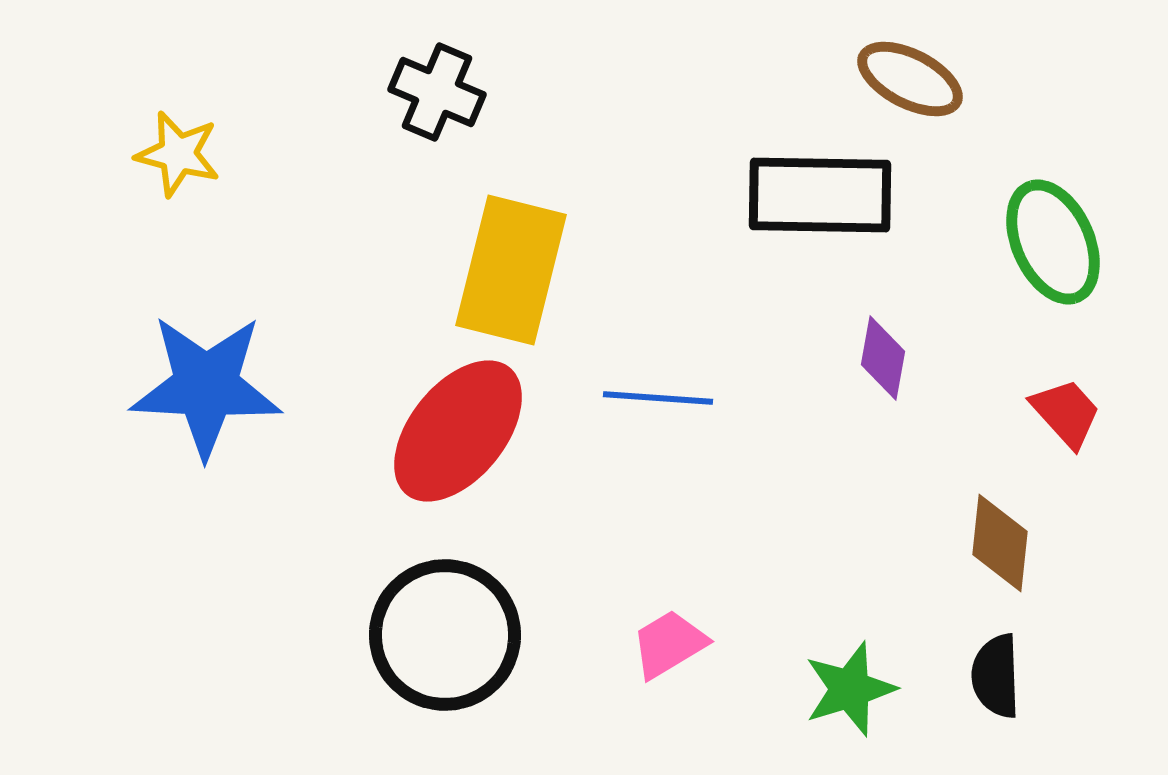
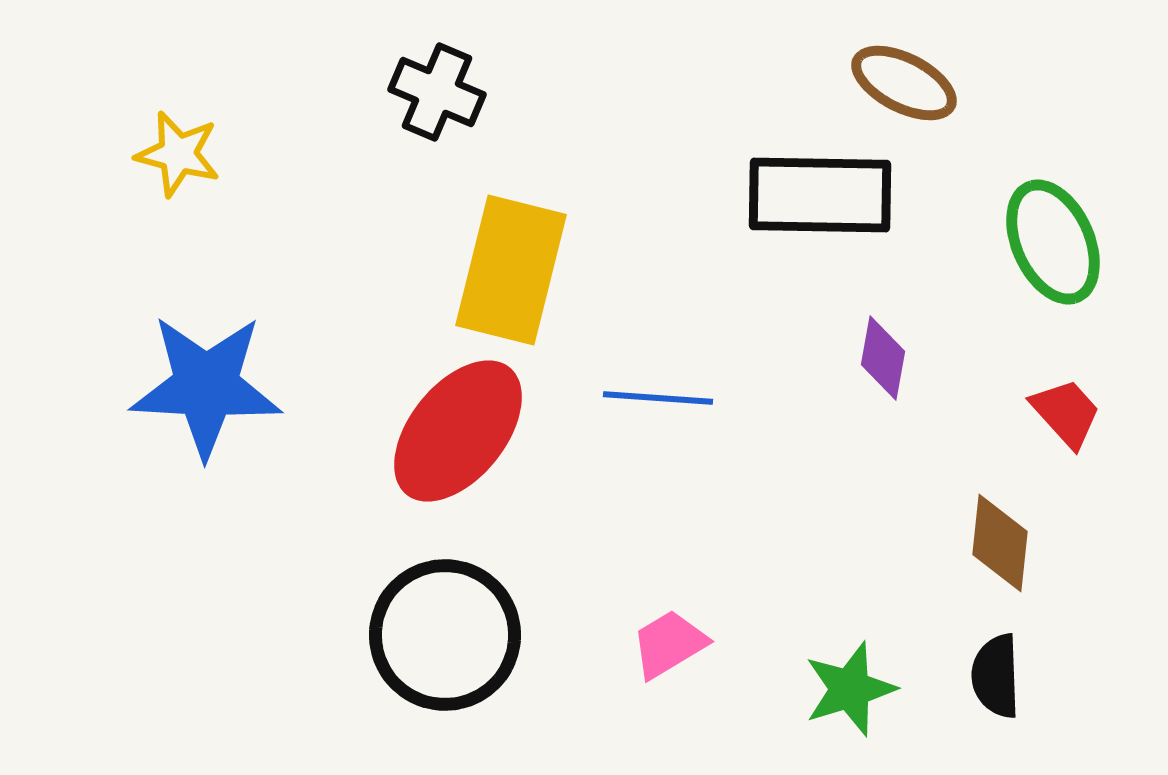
brown ellipse: moved 6 px left, 4 px down
